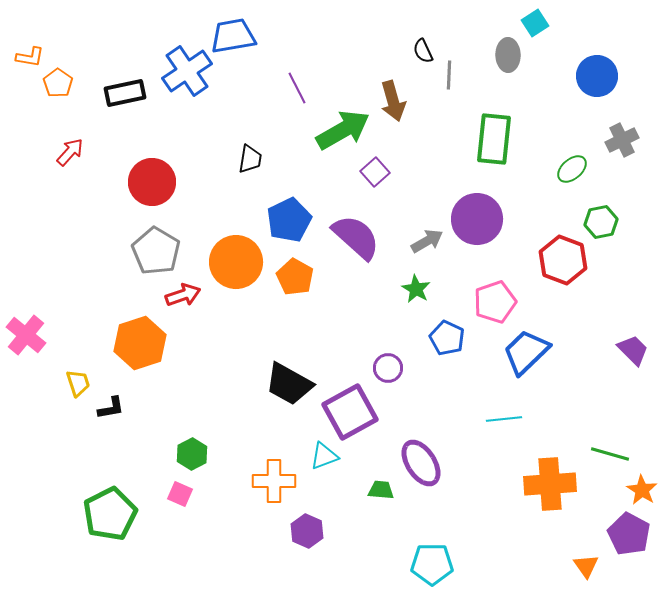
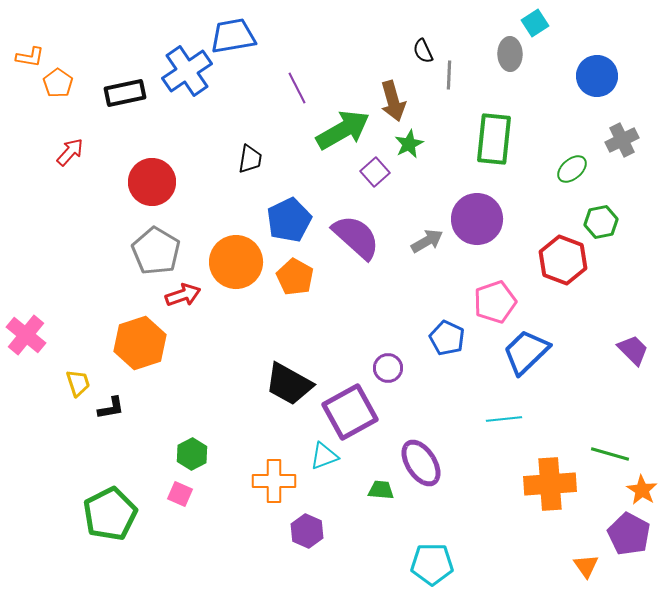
gray ellipse at (508, 55): moved 2 px right, 1 px up
green star at (416, 289): moved 7 px left, 145 px up; rotated 16 degrees clockwise
